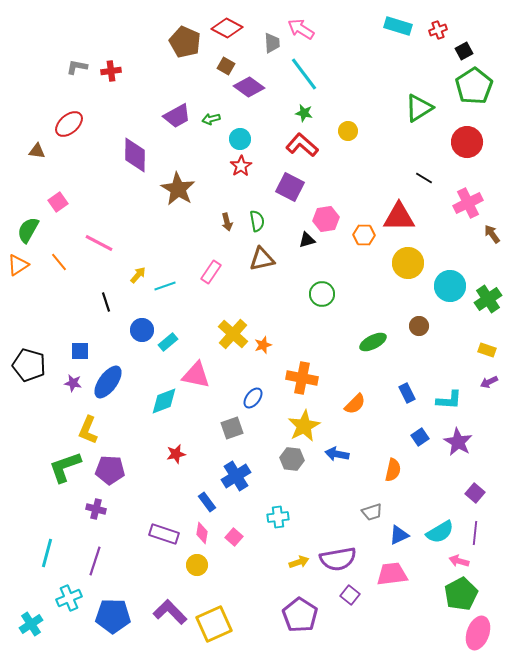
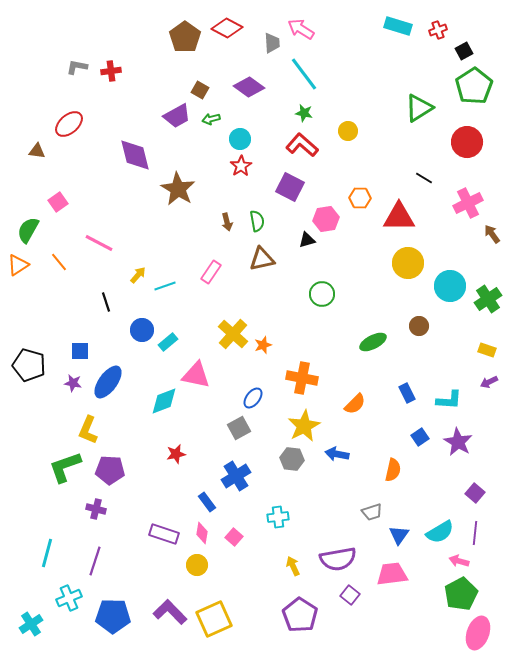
brown pentagon at (185, 42): moved 5 px up; rotated 12 degrees clockwise
brown square at (226, 66): moved 26 px left, 24 px down
purple diamond at (135, 155): rotated 15 degrees counterclockwise
orange hexagon at (364, 235): moved 4 px left, 37 px up
gray square at (232, 428): moved 7 px right; rotated 10 degrees counterclockwise
blue triangle at (399, 535): rotated 30 degrees counterclockwise
yellow arrow at (299, 562): moved 6 px left, 4 px down; rotated 96 degrees counterclockwise
yellow square at (214, 624): moved 5 px up
